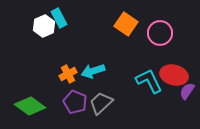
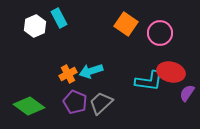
white hexagon: moved 9 px left
cyan arrow: moved 2 px left
red ellipse: moved 3 px left, 3 px up
cyan L-shape: rotated 124 degrees clockwise
purple semicircle: moved 2 px down
green diamond: moved 1 px left
